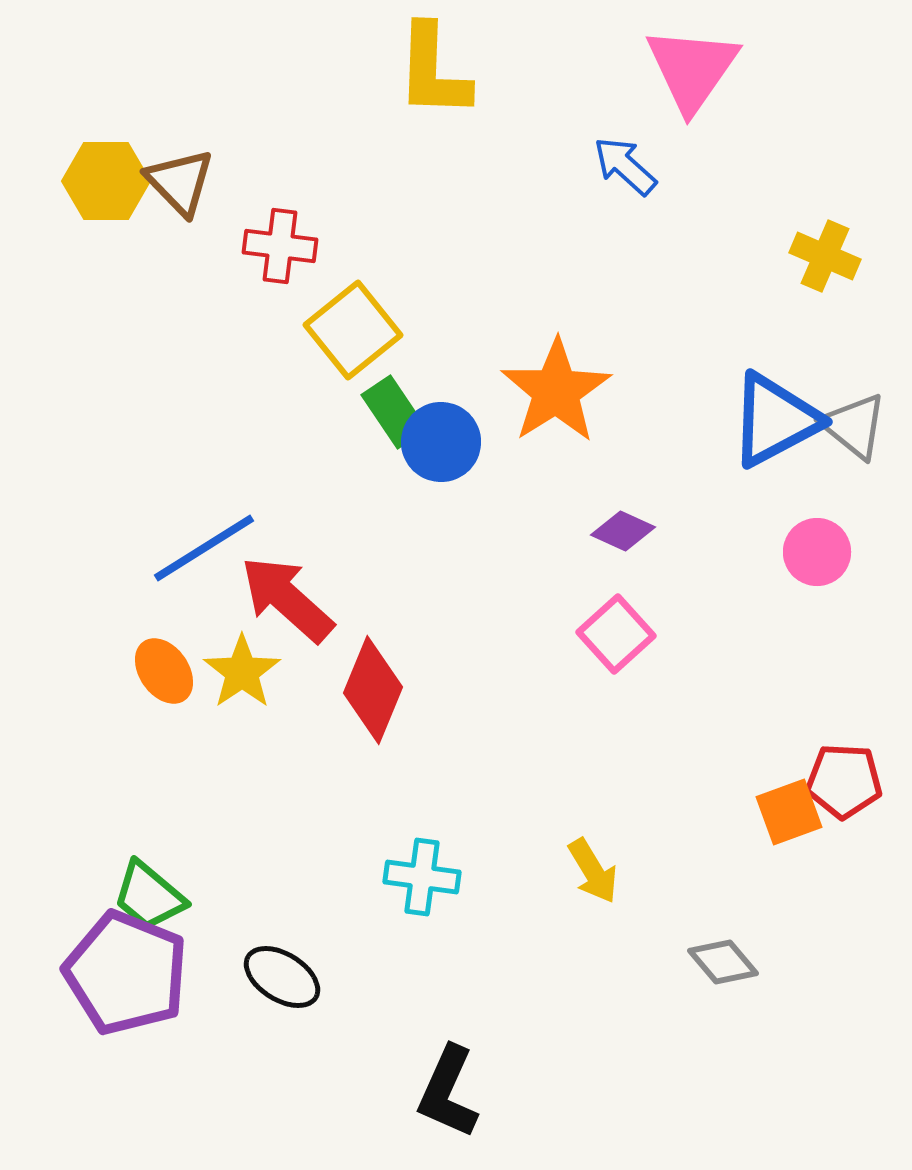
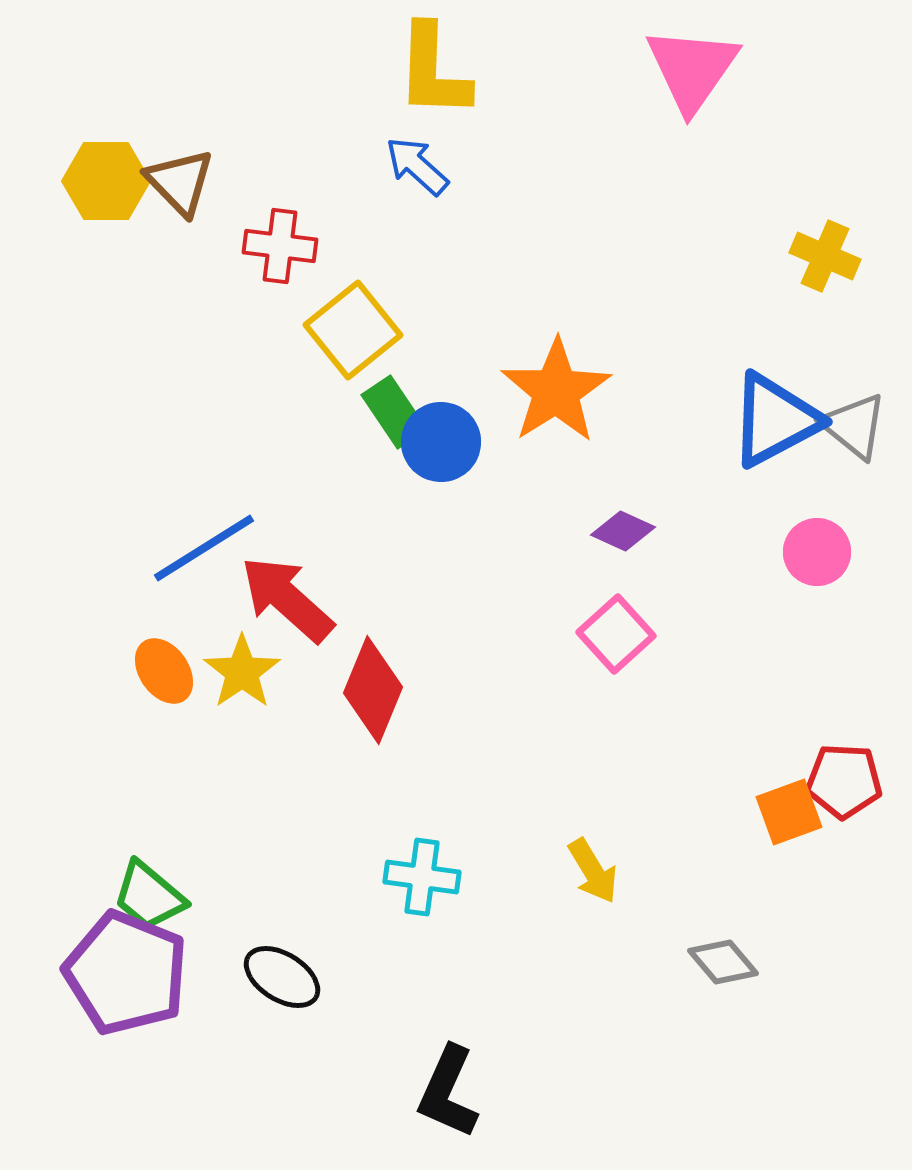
blue arrow: moved 208 px left
